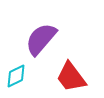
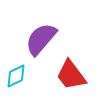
red trapezoid: moved 2 px up
